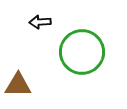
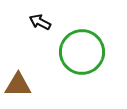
black arrow: rotated 30 degrees clockwise
